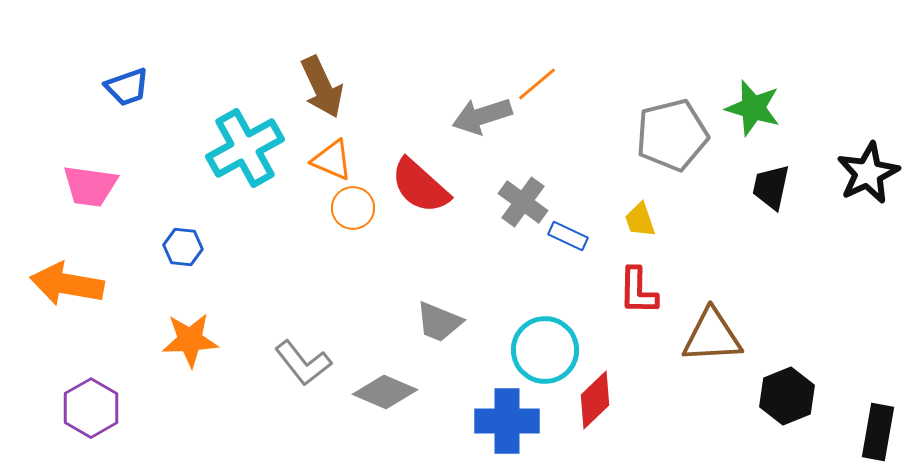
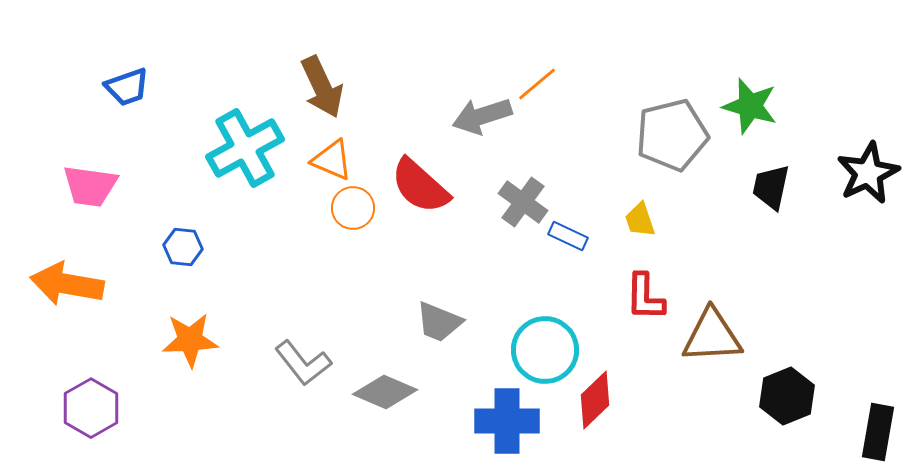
green star: moved 3 px left, 2 px up
red L-shape: moved 7 px right, 6 px down
